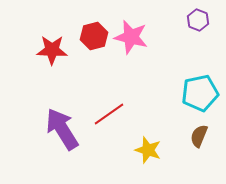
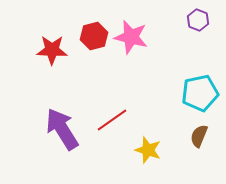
red line: moved 3 px right, 6 px down
